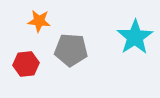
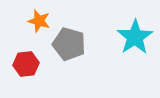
orange star: rotated 10 degrees clockwise
gray pentagon: moved 2 px left, 6 px up; rotated 12 degrees clockwise
